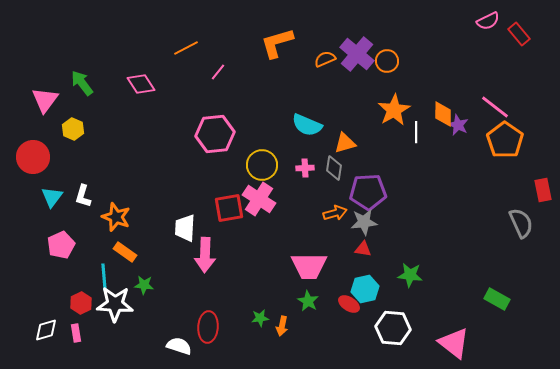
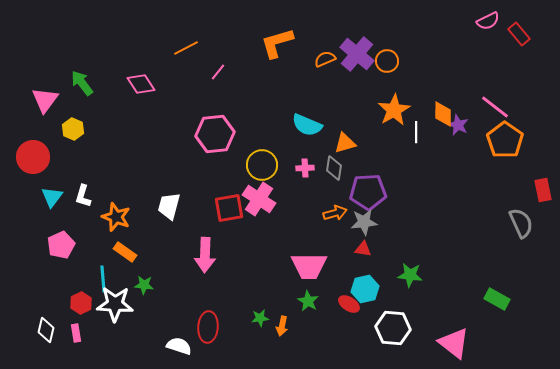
white trapezoid at (185, 228): moved 16 px left, 22 px up; rotated 12 degrees clockwise
cyan line at (104, 277): moved 1 px left, 2 px down
white diamond at (46, 330): rotated 60 degrees counterclockwise
